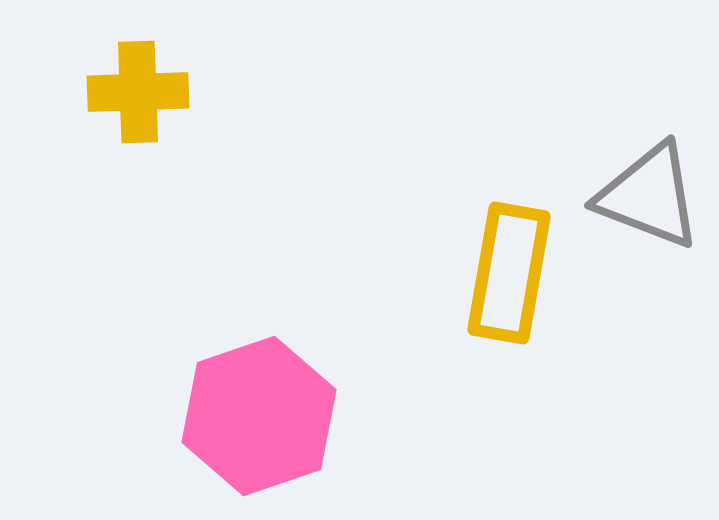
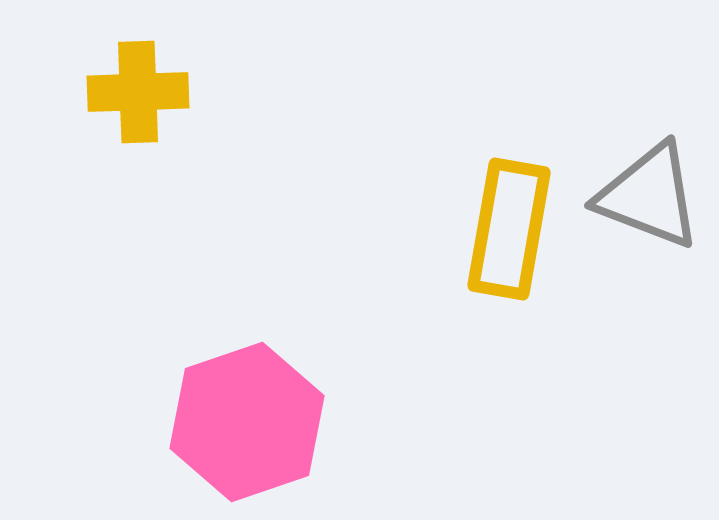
yellow rectangle: moved 44 px up
pink hexagon: moved 12 px left, 6 px down
